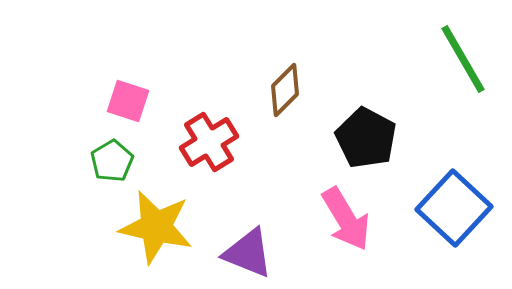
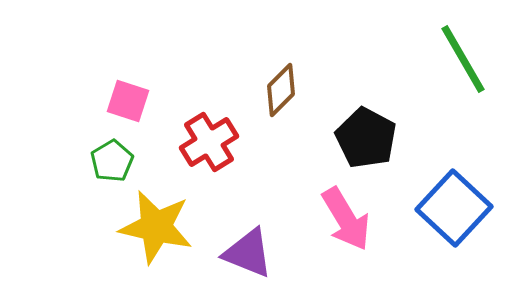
brown diamond: moved 4 px left
